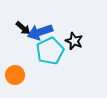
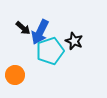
blue arrow: rotated 45 degrees counterclockwise
cyan pentagon: rotated 8 degrees clockwise
